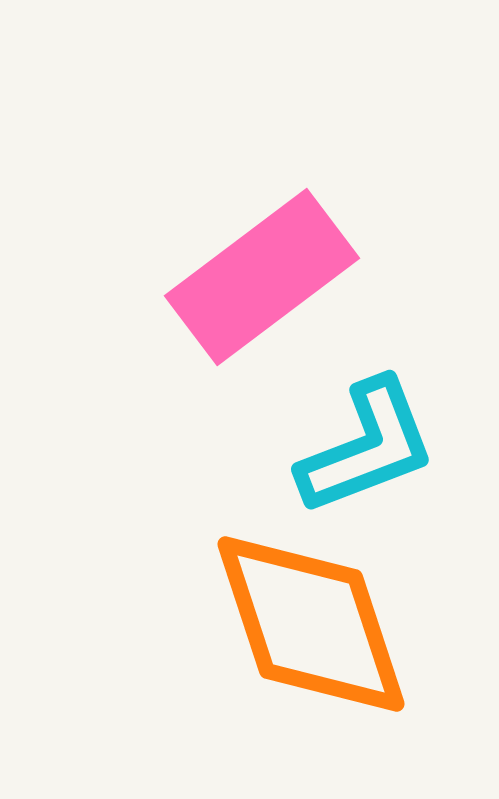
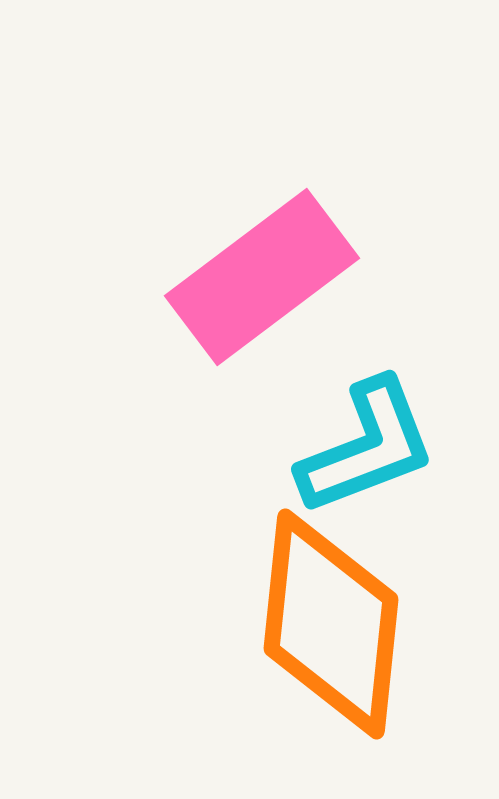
orange diamond: moved 20 px right; rotated 24 degrees clockwise
